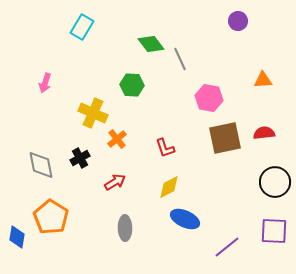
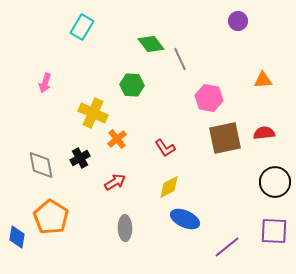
red L-shape: rotated 15 degrees counterclockwise
